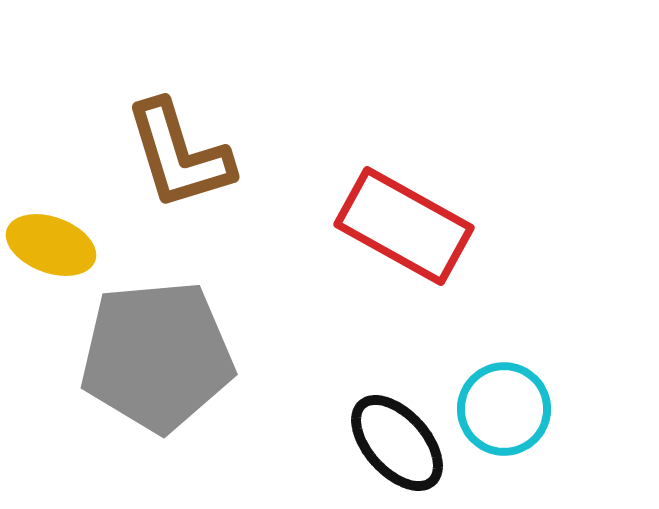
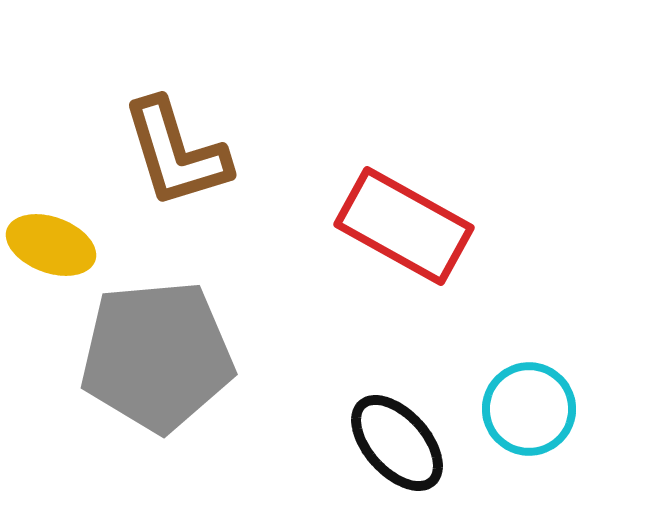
brown L-shape: moved 3 px left, 2 px up
cyan circle: moved 25 px right
